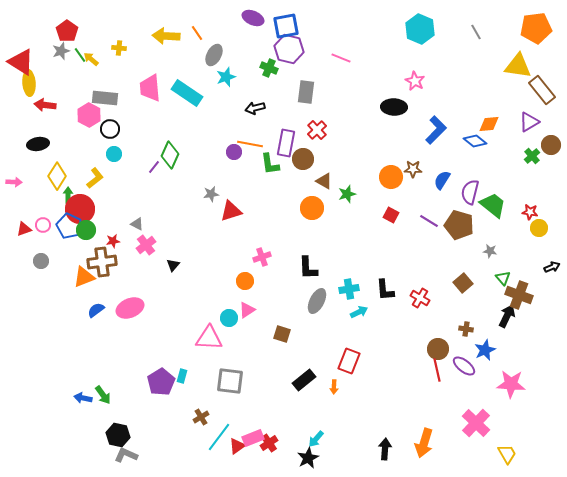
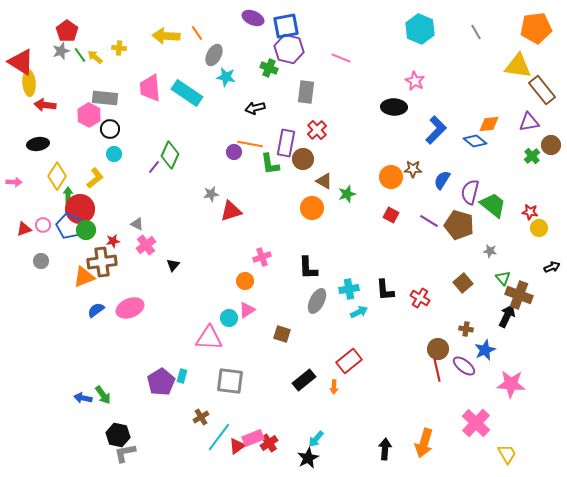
yellow arrow at (91, 59): moved 4 px right, 2 px up
cyan star at (226, 77): rotated 30 degrees clockwise
purple triangle at (529, 122): rotated 20 degrees clockwise
red rectangle at (349, 361): rotated 30 degrees clockwise
gray L-shape at (126, 455): moved 1 px left, 2 px up; rotated 35 degrees counterclockwise
